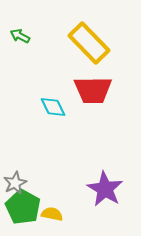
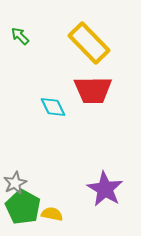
green arrow: rotated 18 degrees clockwise
